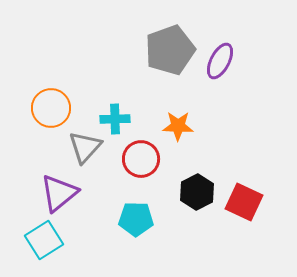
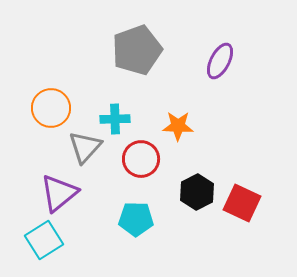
gray pentagon: moved 33 px left
red square: moved 2 px left, 1 px down
